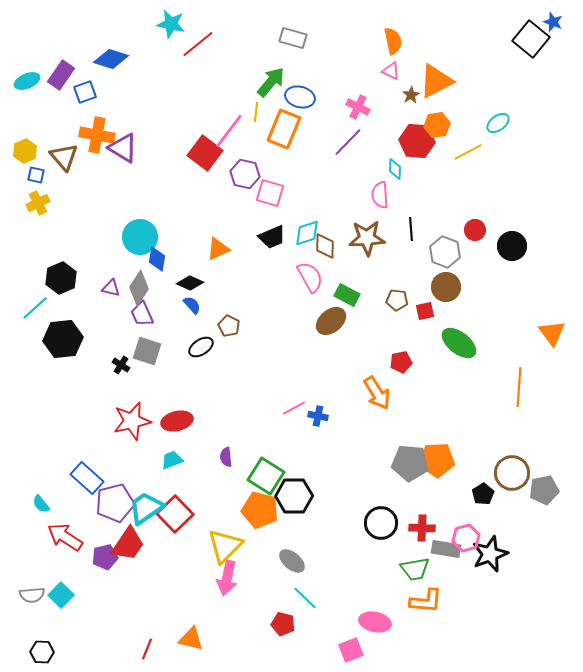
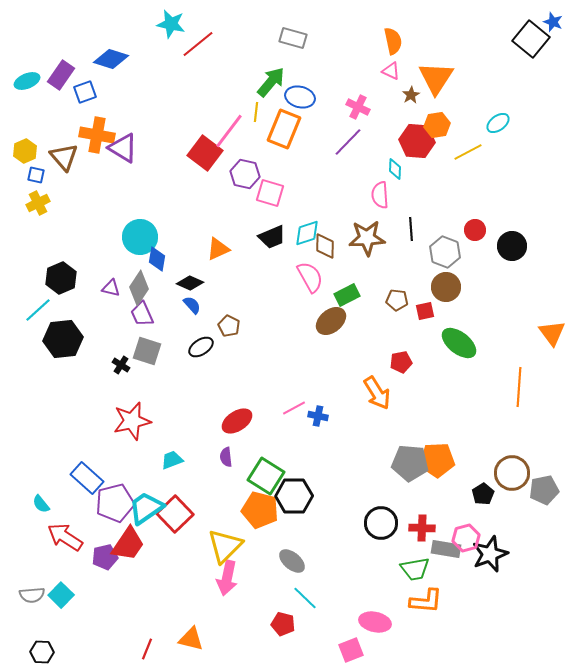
orange triangle at (436, 81): moved 3 px up; rotated 30 degrees counterclockwise
green rectangle at (347, 295): rotated 55 degrees counterclockwise
cyan line at (35, 308): moved 3 px right, 2 px down
red ellipse at (177, 421): moved 60 px right; rotated 20 degrees counterclockwise
